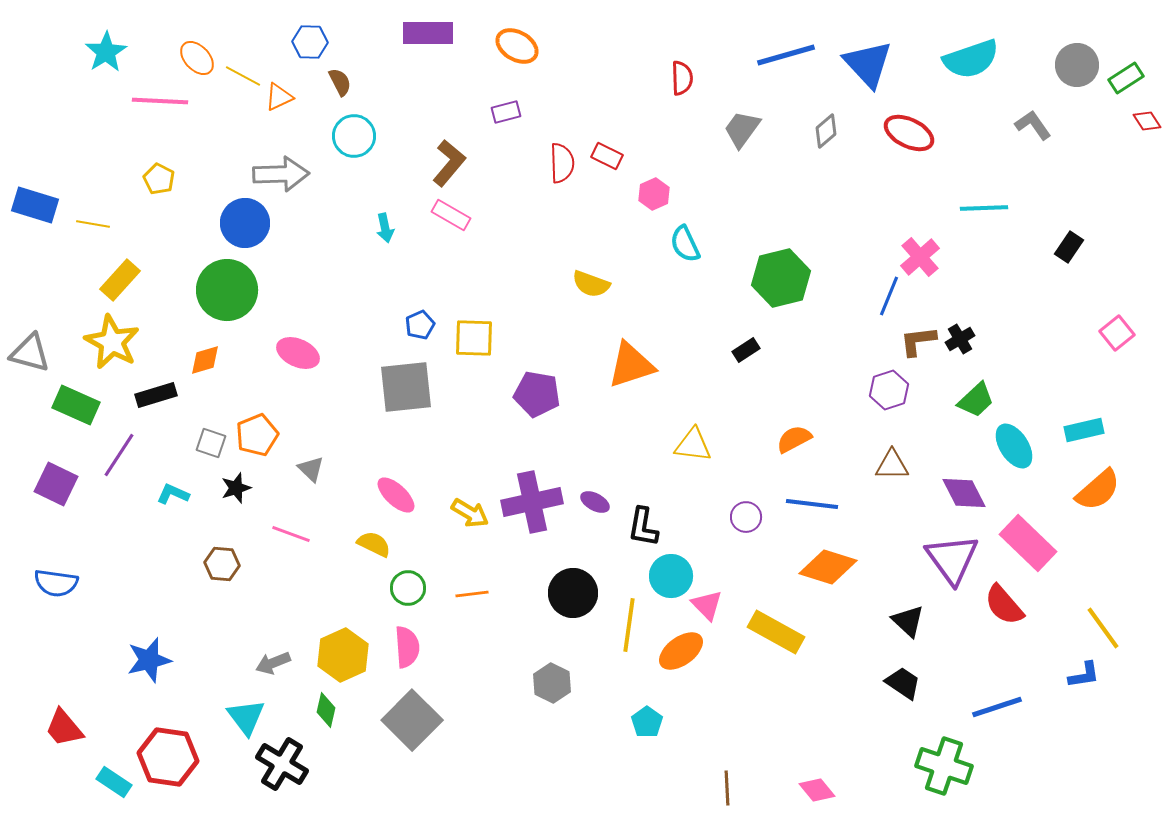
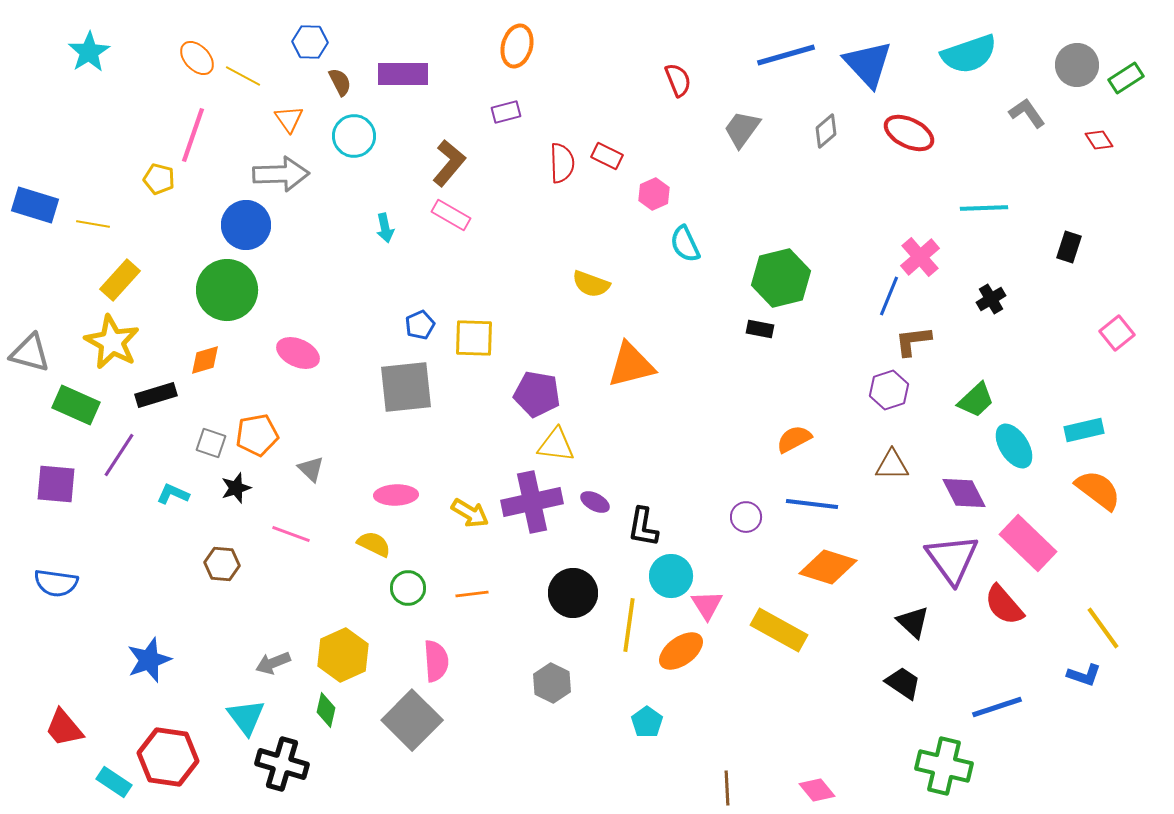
purple rectangle at (428, 33): moved 25 px left, 41 px down
orange ellipse at (517, 46): rotated 75 degrees clockwise
cyan star at (106, 52): moved 17 px left
cyan semicircle at (971, 59): moved 2 px left, 5 px up
red semicircle at (682, 78): moved 4 px left, 2 px down; rotated 20 degrees counterclockwise
orange triangle at (279, 97): moved 10 px right, 22 px down; rotated 40 degrees counterclockwise
pink line at (160, 101): moved 33 px right, 34 px down; rotated 74 degrees counterclockwise
red diamond at (1147, 121): moved 48 px left, 19 px down
gray L-shape at (1033, 125): moved 6 px left, 12 px up
yellow pentagon at (159, 179): rotated 12 degrees counterclockwise
blue circle at (245, 223): moved 1 px right, 2 px down
black rectangle at (1069, 247): rotated 16 degrees counterclockwise
black cross at (960, 339): moved 31 px right, 40 px up
brown L-shape at (918, 341): moved 5 px left
black rectangle at (746, 350): moved 14 px right, 21 px up; rotated 44 degrees clockwise
orange triangle at (631, 365): rotated 4 degrees clockwise
orange pentagon at (257, 435): rotated 12 degrees clockwise
yellow triangle at (693, 445): moved 137 px left
purple square at (56, 484): rotated 21 degrees counterclockwise
orange semicircle at (1098, 490): rotated 102 degrees counterclockwise
pink ellipse at (396, 495): rotated 45 degrees counterclockwise
pink triangle at (707, 605): rotated 12 degrees clockwise
black triangle at (908, 621): moved 5 px right, 1 px down
yellow rectangle at (776, 632): moved 3 px right, 2 px up
pink semicircle at (407, 647): moved 29 px right, 14 px down
blue star at (149, 660): rotated 6 degrees counterclockwise
blue L-shape at (1084, 675): rotated 28 degrees clockwise
black cross at (282, 764): rotated 15 degrees counterclockwise
green cross at (944, 766): rotated 6 degrees counterclockwise
